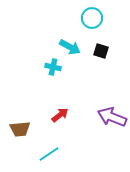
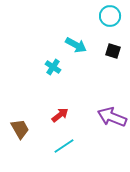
cyan circle: moved 18 px right, 2 px up
cyan arrow: moved 6 px right, 2 px up
black square: moved 12 px right
cyan cross: rotated 21 degrees clockwise
brown trapezoid: rotated 115 degrees counterclockwise
cyan line: moved 15 px right, 8 px up
